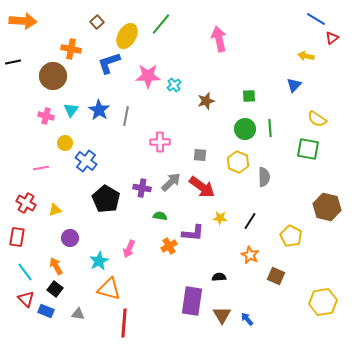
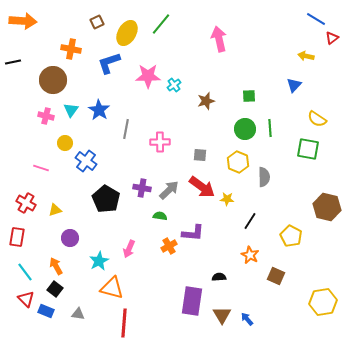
brown square at (97, 22): rotated 16 degrees clockwise
yellow ellipse at (127, 36): moved 3 px up
brown circle at (53, 76): moved 4 px down
gray line at (126, 116): moved 13 px down
pink line at (41, 168): rotated 28 degrees clockwise
gray arrow at (171, 182): moved 2 px left, 8 px down
yellow star at (220, 218): moved 7 px right, 19 px up
orange triangle at (109, 289): moved 3 px right, 1 px up
